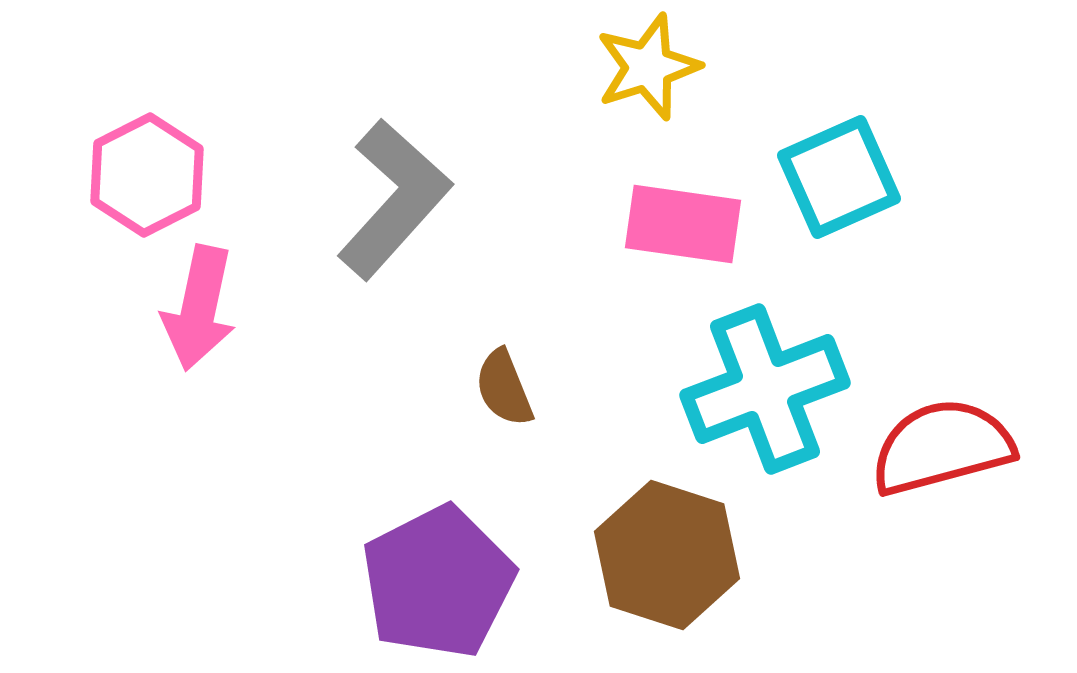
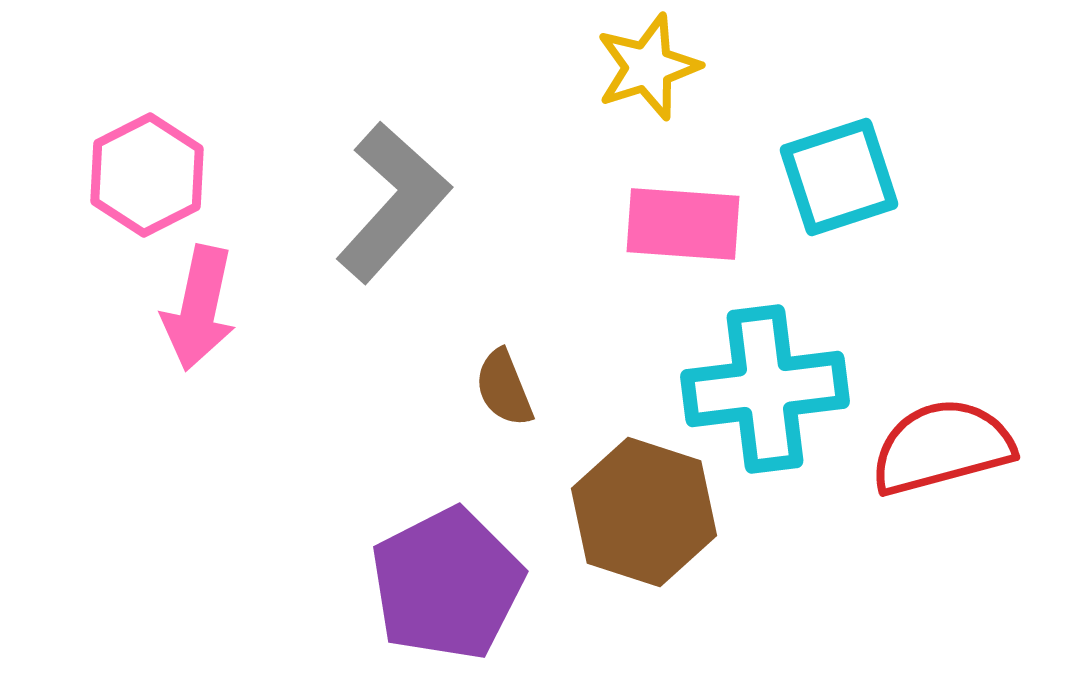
cyan square: rotated 6 degrees clockwise
gray L-shape: moved 1 px left, 3 px down
pink rectangle: rotated 4 degrees counterclockwise
cyan cross: rotated 14 degrees clockwise
brown hexagon: moved 23 px left, 43 px up
purple pentagon: moved 9 px right, 2 px down
